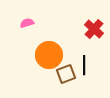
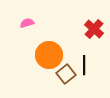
brown square: rotated 18 degrees counterclockwise
